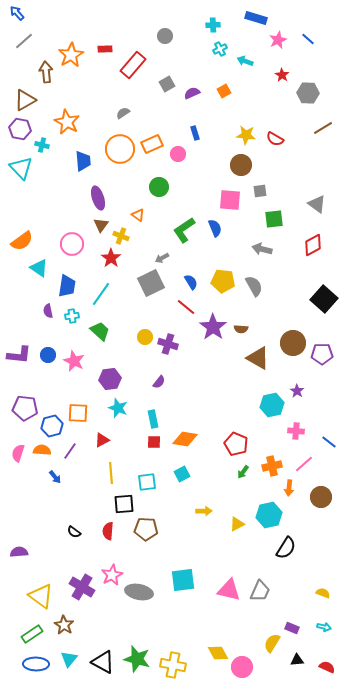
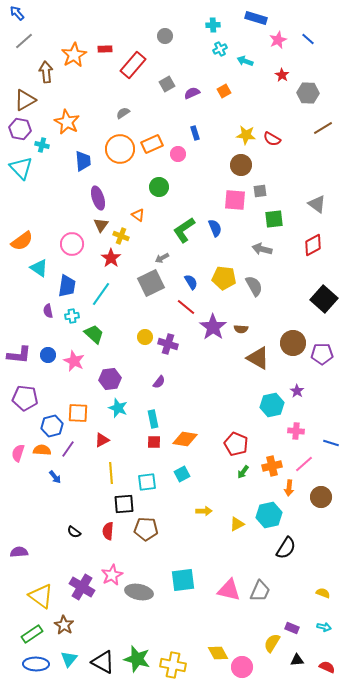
orange star at (71, 55): moved 3 px right
red semicircle at (275, 139): moved 3 px left
pink square at (230, 200): moved 5 px right
yellow pentagon at (223, 281): moved 1 px right, 3 px up
green trapezoid at (100, 331): moved 6 px left, 3 px down
purple pentagon at (25, 408): moved 10 px up
blue line at (329, 442): moved 2 px right, 1 px down; rotated 21 degrees counterclockwise
purple line at (70, 451): moved 2 px left, 2 px up
